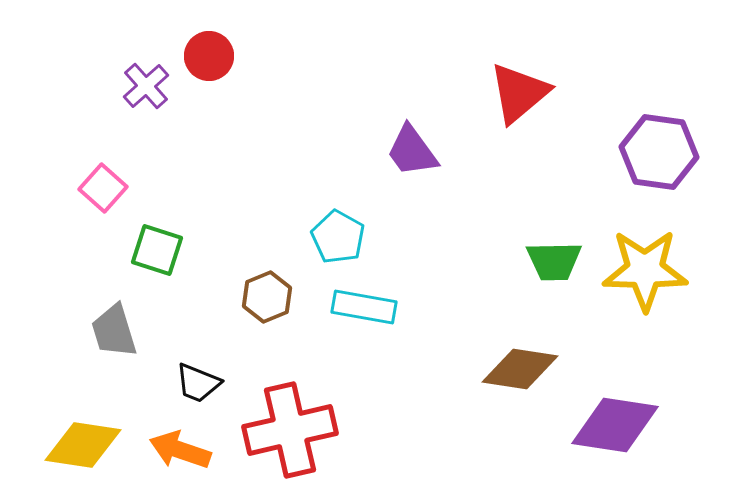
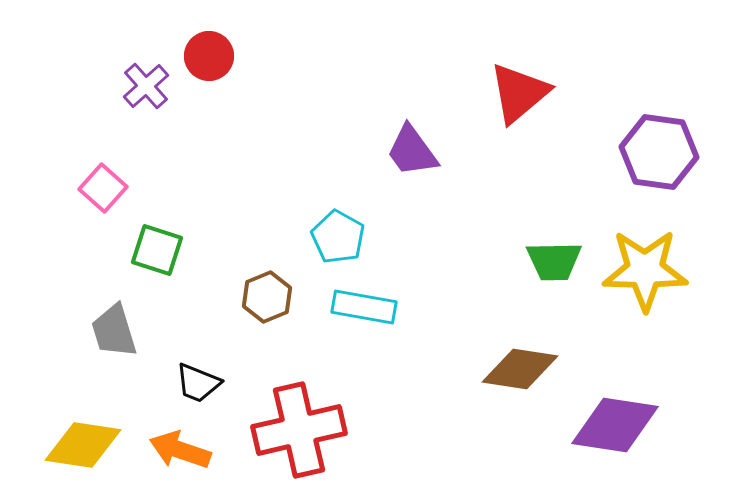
red cross: moved 9 px right
